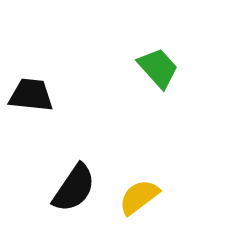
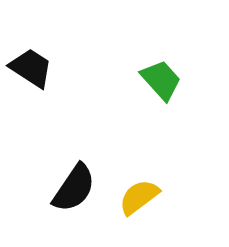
green trapezoid: moved 3 px right, 12 px down
black trapezoid: moved 27 px up; rotated 27 degrees clockwise
